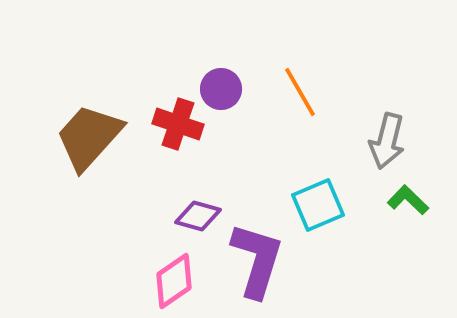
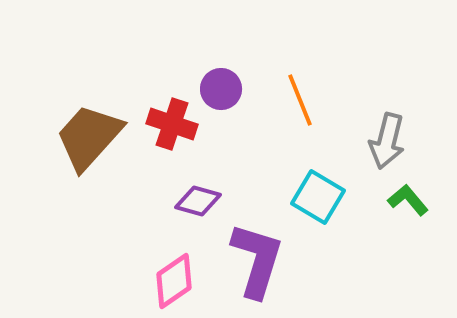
orange line: moved 8 px down; rotated 8 degrees clockwise
red cross: moved 6 px left
green L-shape: rotated 6 degrees clockwise
cyan square: moved 8 px up; rotated 36 degrees counterclockwise
purple diamond: moved 15 px up
